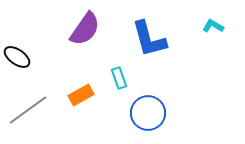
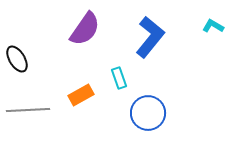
blue L-shape: moved 1 px right, 2 px up; rotated 126 degrees counterclockwise
black ellipse: moved 2 px down; rotated 24 degrees clockwise
gray line: rotated 33 degrees clockwise
